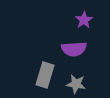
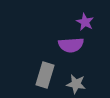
purple star: moved 1 px right, 2 px down; rotated 12 degrees counterclockwise
purple semicircle: moved 3 px left, 4 px up
